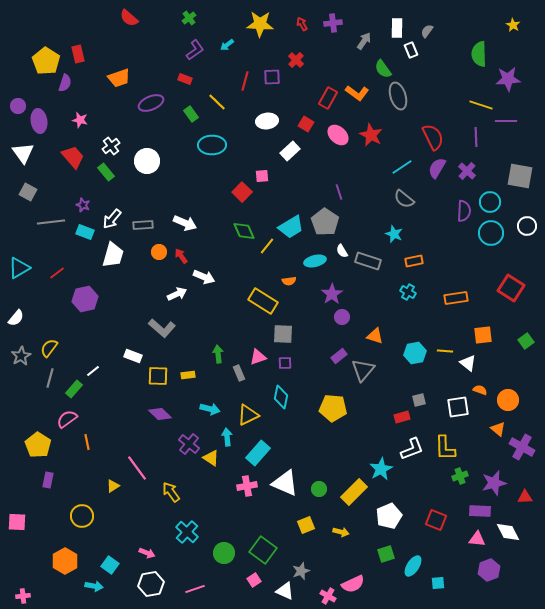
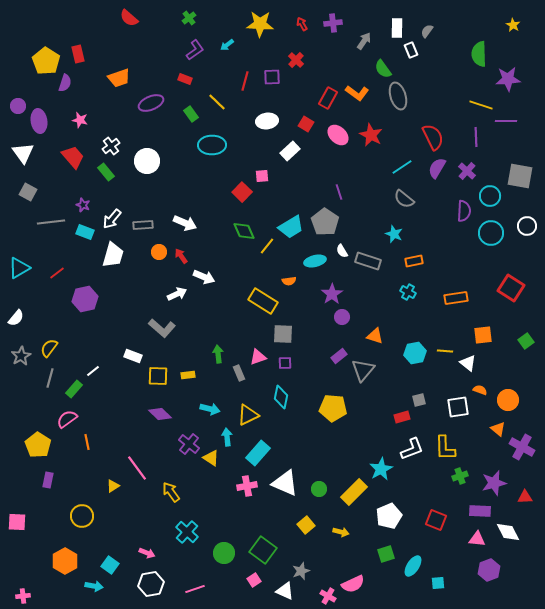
cyan circle at (490, 202): moved 6 px up
yellow square at (306, 525): rotated 18 degrees counterclockwise
